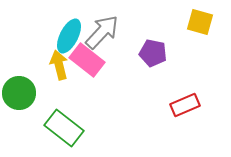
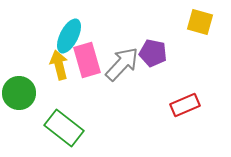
gray arrow: moved 20 px right, 32 px down
pink rectangle: rotated 36 degrees clockwise
